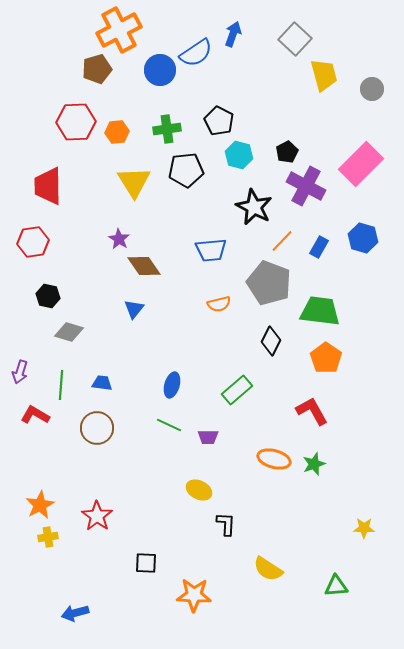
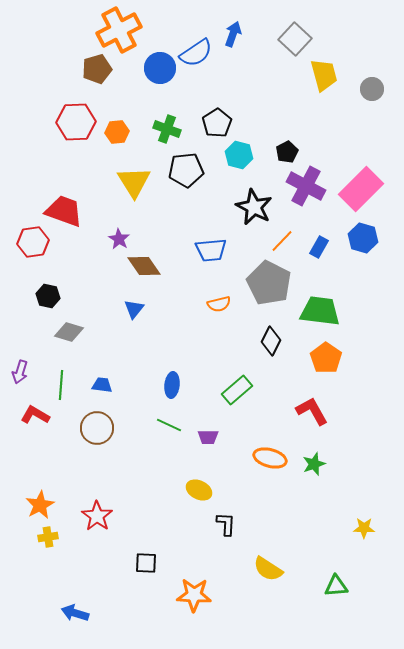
blue circle at (160, 70): moved 2 px up
black pentagon at (219, 121): moved 2 px left, 2 px down; rotated 12 degrees clockwise
green cross at (167, 129): rotated 28 degrees clockwise
pink rectangle at (361, 164): moved 25 px down
red trapezoid at (48, 186): moved 16 px right, 25 px down; rotated 111 degrees clockwise
gray pentagon at (269, 283): rotated 6 degrees clockwise
blue trapezoid at (102, 383): moved 2 px down
blue ellipse at (172, 385): rotated 10 degrees counterclockwise
orange ellipse at (274, 459): moved 4 px left, 1 px up
blue arrow at (75, 613): rotated 32 degrees clockwise
